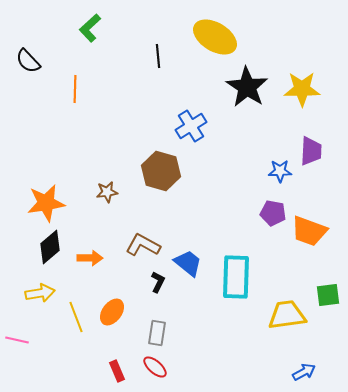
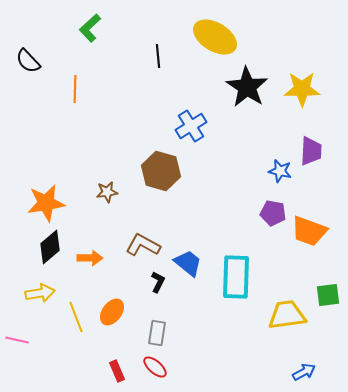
blue star: rotated 15 degrees clockwise
